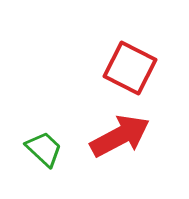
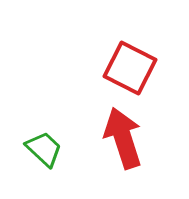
red arrow: moved 3 px right, 2 px down; rotated 80 degrees counterclockwise
